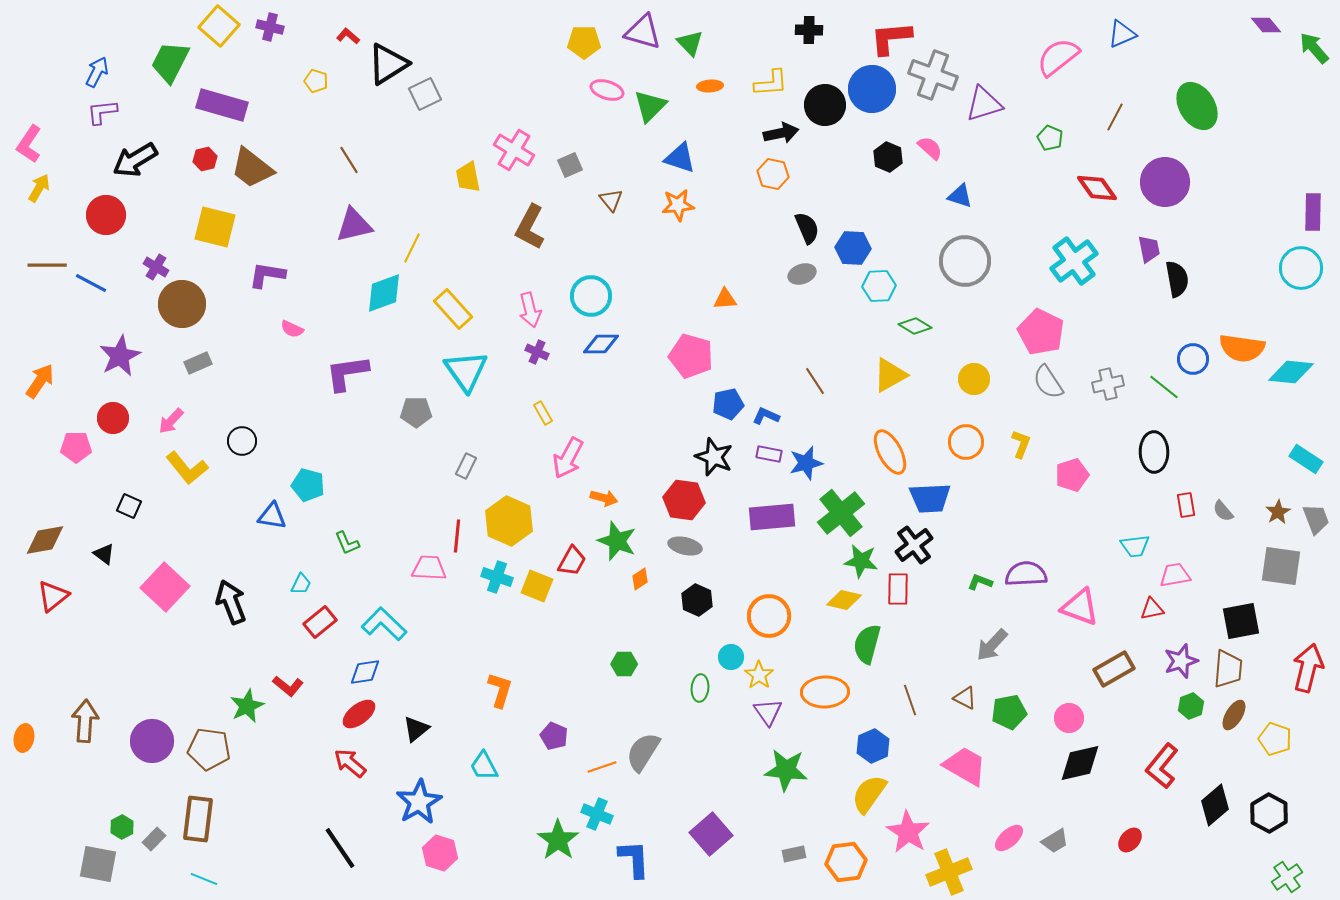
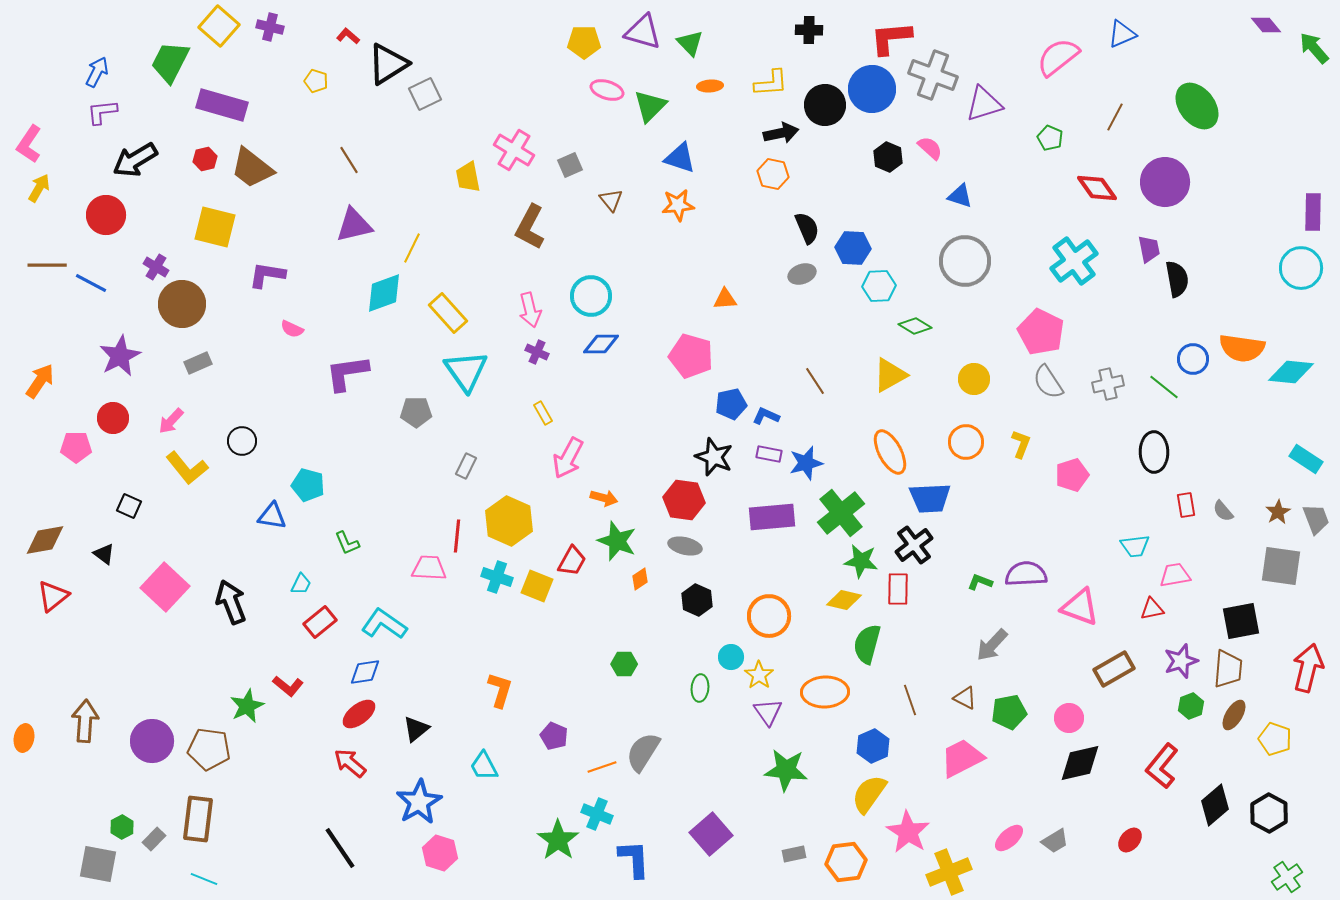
green ellipse at (1197, 106): rotated 6 degrees counterclockwise
yellow rectangle at (453, 309): moved 5 px left, 4 px down
blue pentagon at (728, 404): moved 3 px right
cyan L-shape at (384, 624): rotated 9 degrees counterclockwise
pink trapezoid at (965, 766): moved 3 px left, 8 px up; rotated 57 degrees counterclockwise
